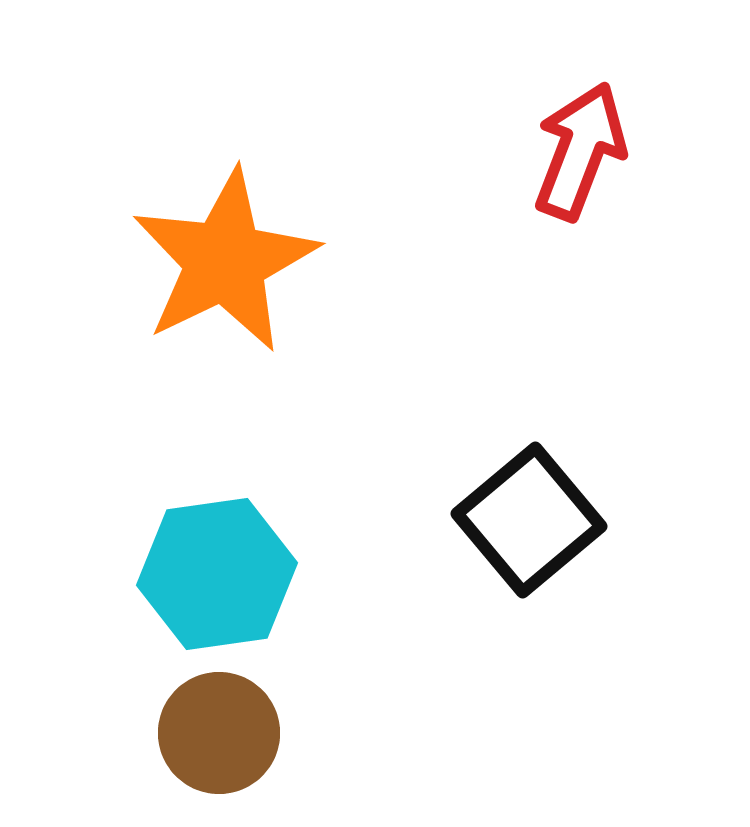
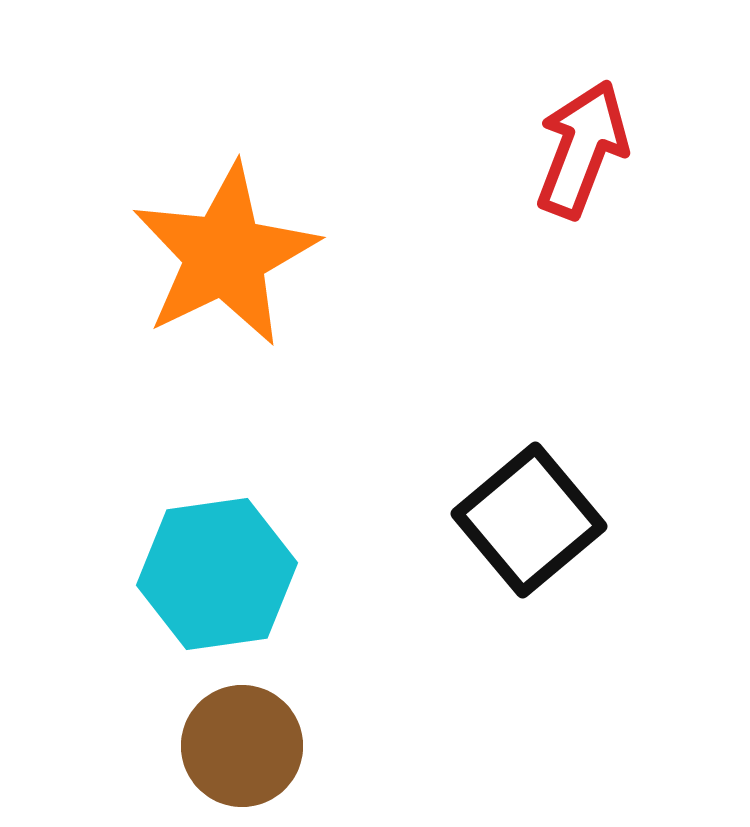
red arrow: moved 2 px right, 2 px up
orange star: moved 6 px up
brown circle: moved 23 px right, 13 px down
